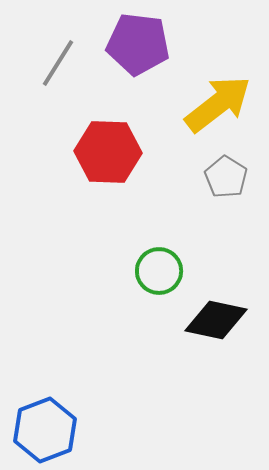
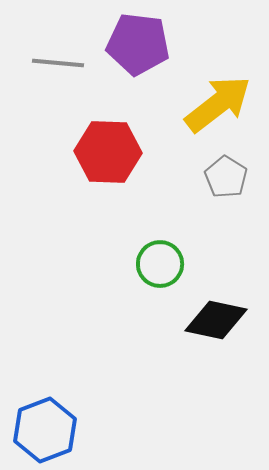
gray line: rotated 63 degrees clockwise
green circle: moved 1 px right, 7 px up
